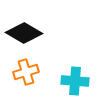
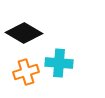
cyan cross: moved 16 px left, 18 px up
